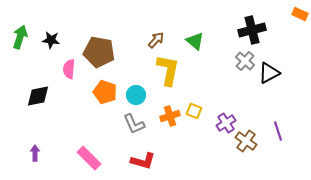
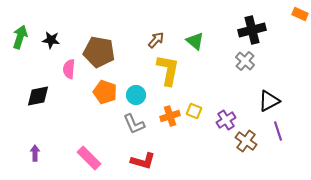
black triangle: moved 28 px down
purple cross: moved 3 px up
